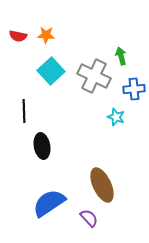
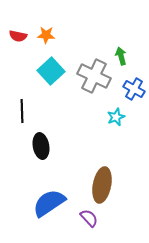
blue cross: rotated 35 degrees clockwise
black line: moved 2 px left
cyan star: rotated 30 degrees clockwise
black ellipse: moved 1 px left
brown ellipse: rotated 36 degrees clockwise
